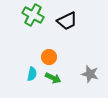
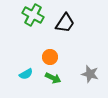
black trapezoid: moved 2 px left, 2 px down; rotated 30 degrees counterclockwise
orange circle: moved 1 px right
cyan semicircle: moved 6 px left; rotated 48 degrees clockwise
